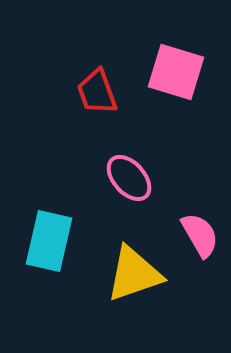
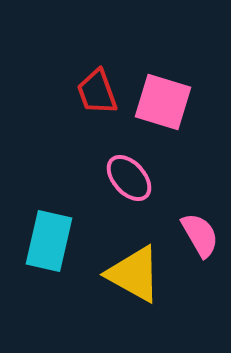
pink square: moved 13 px left, 30 px down
yellow triangle: rotated 48 degrees clockwise
